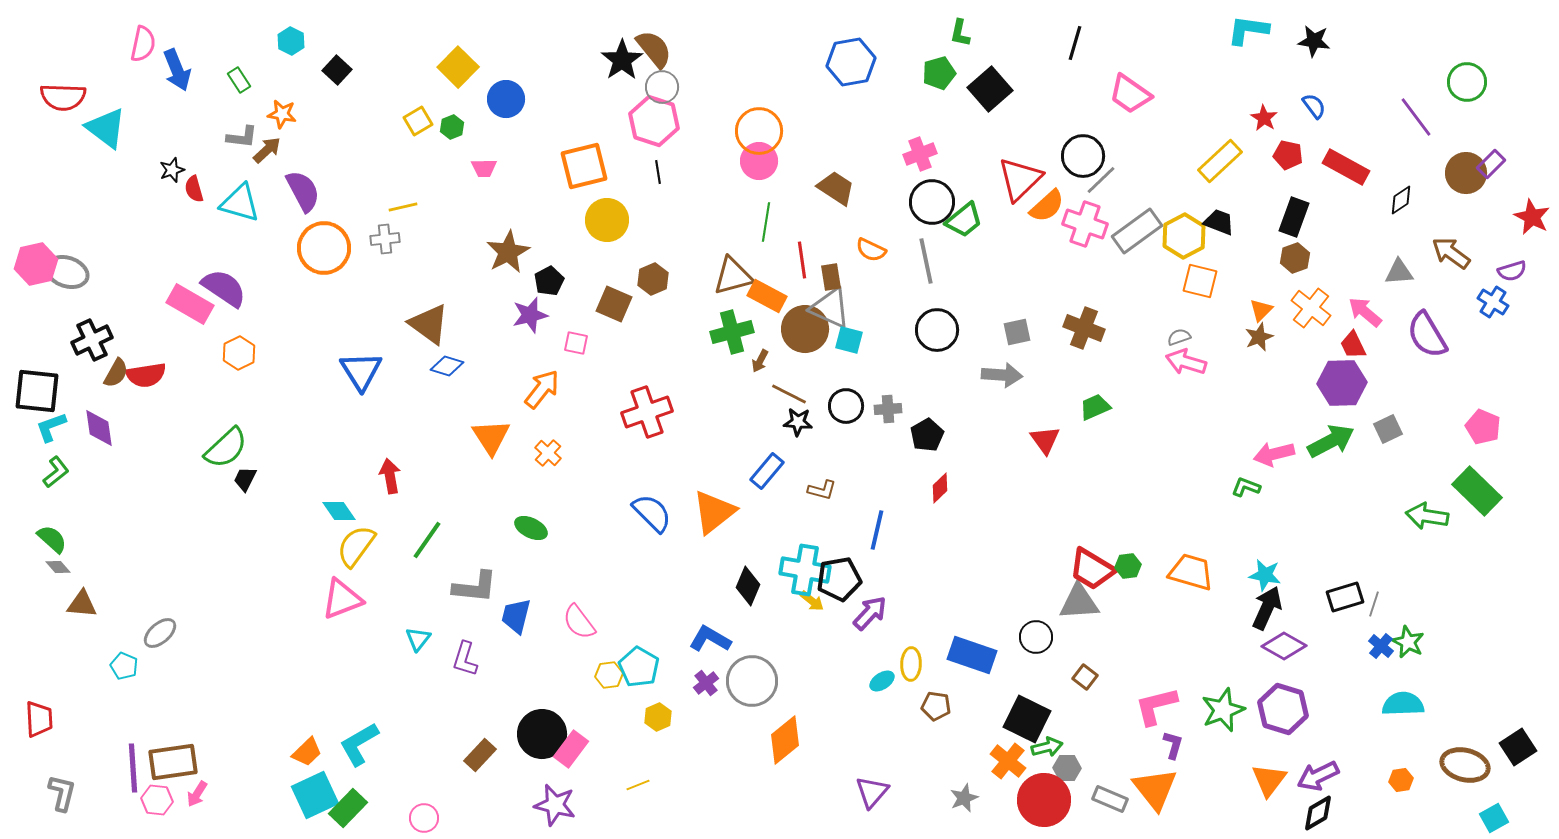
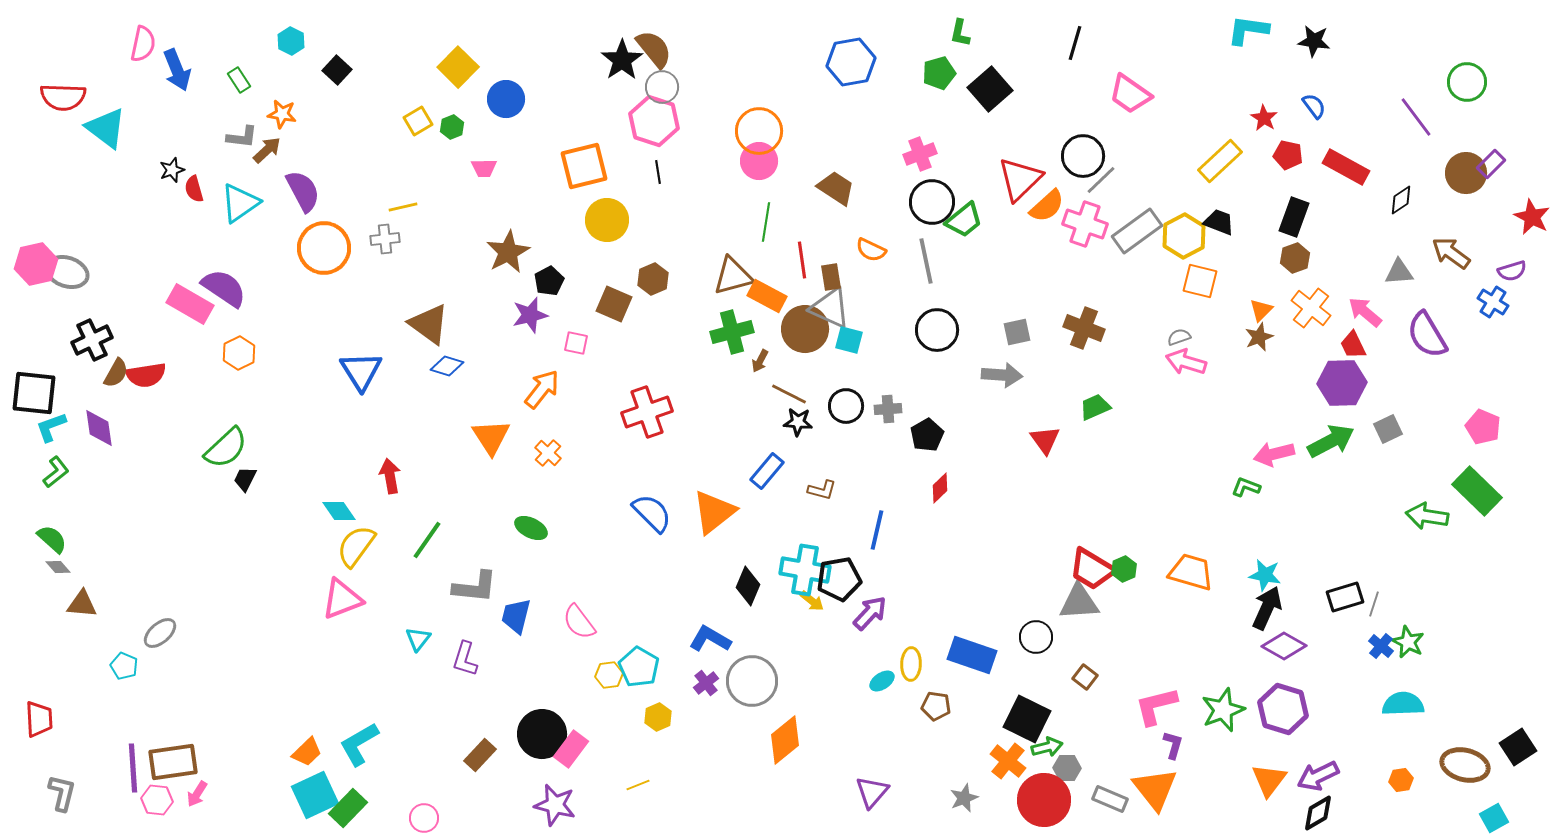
cyan triangle at (240, 203): rotated 51 degrees counterclockwise
black square at (37, 391): moved 3 px left, 2 px down
green hexagon at (1128, 566): moved 4 px left, 3 px down; rotated 15 degrees counterclockwise
